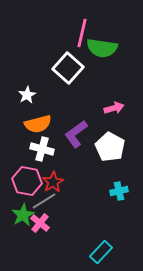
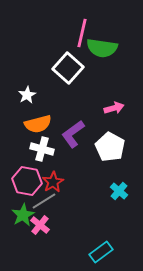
purple L-shape: moved 3 px left
cyan cross: rotated 36 degrees counterclockwise
pink cross: moved 2 px down
cyan rectangle: rotated 10 degrees clockwise
